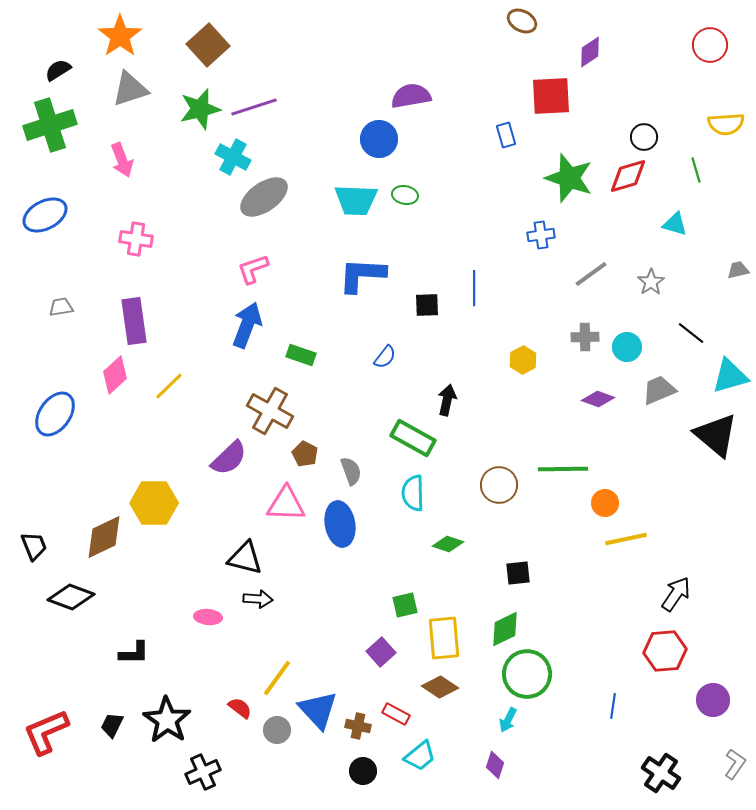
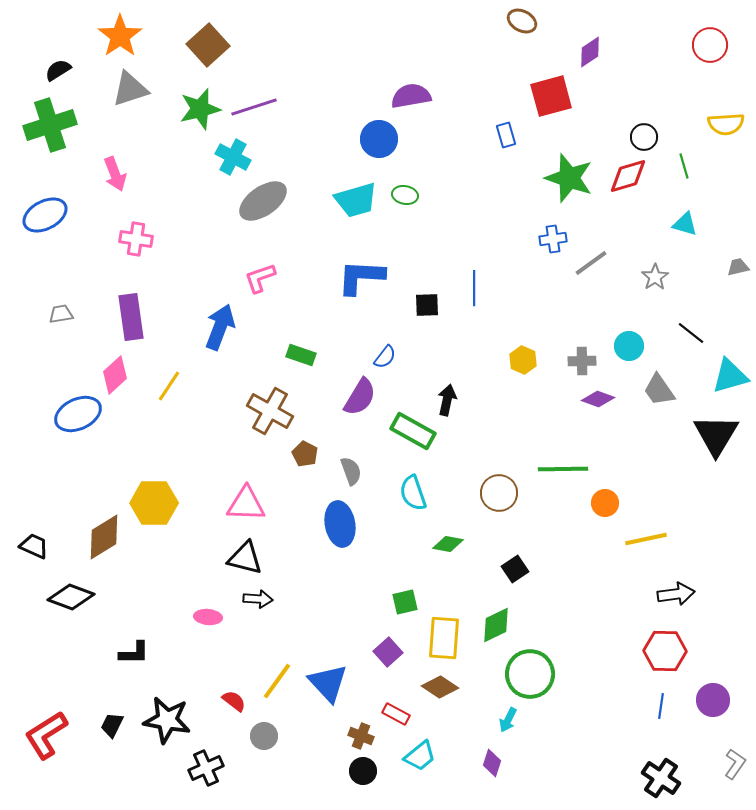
red square at (551, 96): rotated 12 degrees counterclockwise
pink arrow at (122, 160): moved 7 px left, 14 px down
green line at (696, 170): moved 12 px left, 4 px up
gray ellipse at (264, 197): moved 1 px left, 4 px down
cyan trapezoid at (356, 200): rotated 18 degrees counterclockwise
cyan triangle at (675, 224): moved 10 px right
blue cross at (541, 235): moved 12 px right, 4 px down
pink L-shape at (253, 269): moved 7 px right, 9 px down
gray trapezoid at (738, 270): moved 3 px up
gray line at (591, 274): moved 11 px up
blue L-shape at (362, 275): moved 1 px left, 2 px down
gray star at (651, 282): moved 4 px right, 5 px up
gray trapezoid at (61, 307): moved 7 px down
purple rectangle at (134, 321): moved 3 px left, 4 px up
blue arrow at (247, 325): moved 27 px left, 2 px down
gray cross at (585, 337): moved 3 px left, 24 px down
cyan circle at (627, 347): moved 2 px right, 1 px up
yellow hexagon at (523, 360): rotated 8 degrees counterclockwise
yellow line at (169, 386): rotated 12 degrees counterclockwise
gray trapezoid at (659, 390): rotated 102 degrees counterclockwise
blue ellipse at (55, 414): moved 23 px right; rotated 30 degrees clockwise
black triangle at (716, 435): rotated 21 degrees clockwise
green rectangle at (413, 438): moved 7 px up
purple semicircle at (229, 458): moved 131 px right, 61 px up; rotated 15 degrees counterclockwise
brown circle at (499, 485): moved 8 px down
cyan semicircle at (413, 493): rotated 18 degrees counterclockwise
pink triangle at (286, 504): moved 40 px left
brown diamond at (104, 537): rotated 6 degrees counterclockwise
yellow line at (626, 539): moved 20 px right
green diamond at (448, 544): rotated 8 degrees counterclockwise
black trapezoid at (34, 546): rotated 44 degrees counterclockwise
black square at (518, 573): moved 3 px left, 4 px up; rotated 28 degrees counterclockwise
black arrow at (676, 594): rotated 48 degrees clockwise
green square at (405, 605): moved 3 px up
green diamond at (505, 629): moved 9 px left, 4 px up
yellow rectangle at (444, 638): rotated 9 degrees clockwise
red hexagon at (665, 651): rotated 6 degrees clockwise
purple square at (381, 652): moved 7 px right
green circle at (527, 674): moved 3 px right
yellow line at (277, 678): moved 3 px down
blue line at (613, 706): moved 48 px right
red semicircle at (240, 708): moved 6 px left, 7 px up
blue triangle at (318, 710): moved 10 px right, 27 px up
black star at (167, 720): rotated 24 degrees counterclockwise
brown cross at (358, 726): moved 3 px right, 10 px down; rotated 10 degrees clockwise
gray circle at (277, 730): moved 13 px left, 6 px down
red L-shape at (46, 732): moved 3 px down; rotated 9 degrees counterclockwise
purple diamond at (495, 765): moved 3 px left, 2 px up
black cross at (203, 772): moved 3 px right, 4 px up
black cross at (661, 773): moved 5 px down
